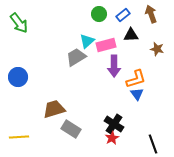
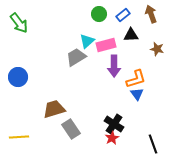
gray rectangle: rotated 24 degrees clockwise
